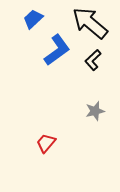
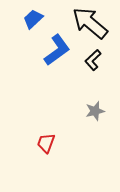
red trapezoid: rotated 20 degrees counterclockwise
